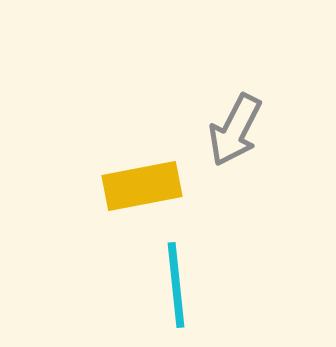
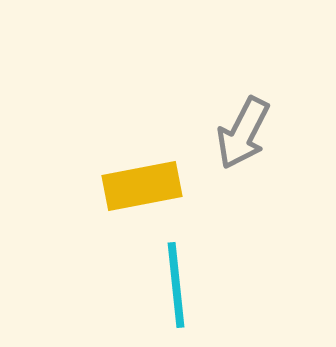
gray arrow: moved 8 px right, 3 px down
